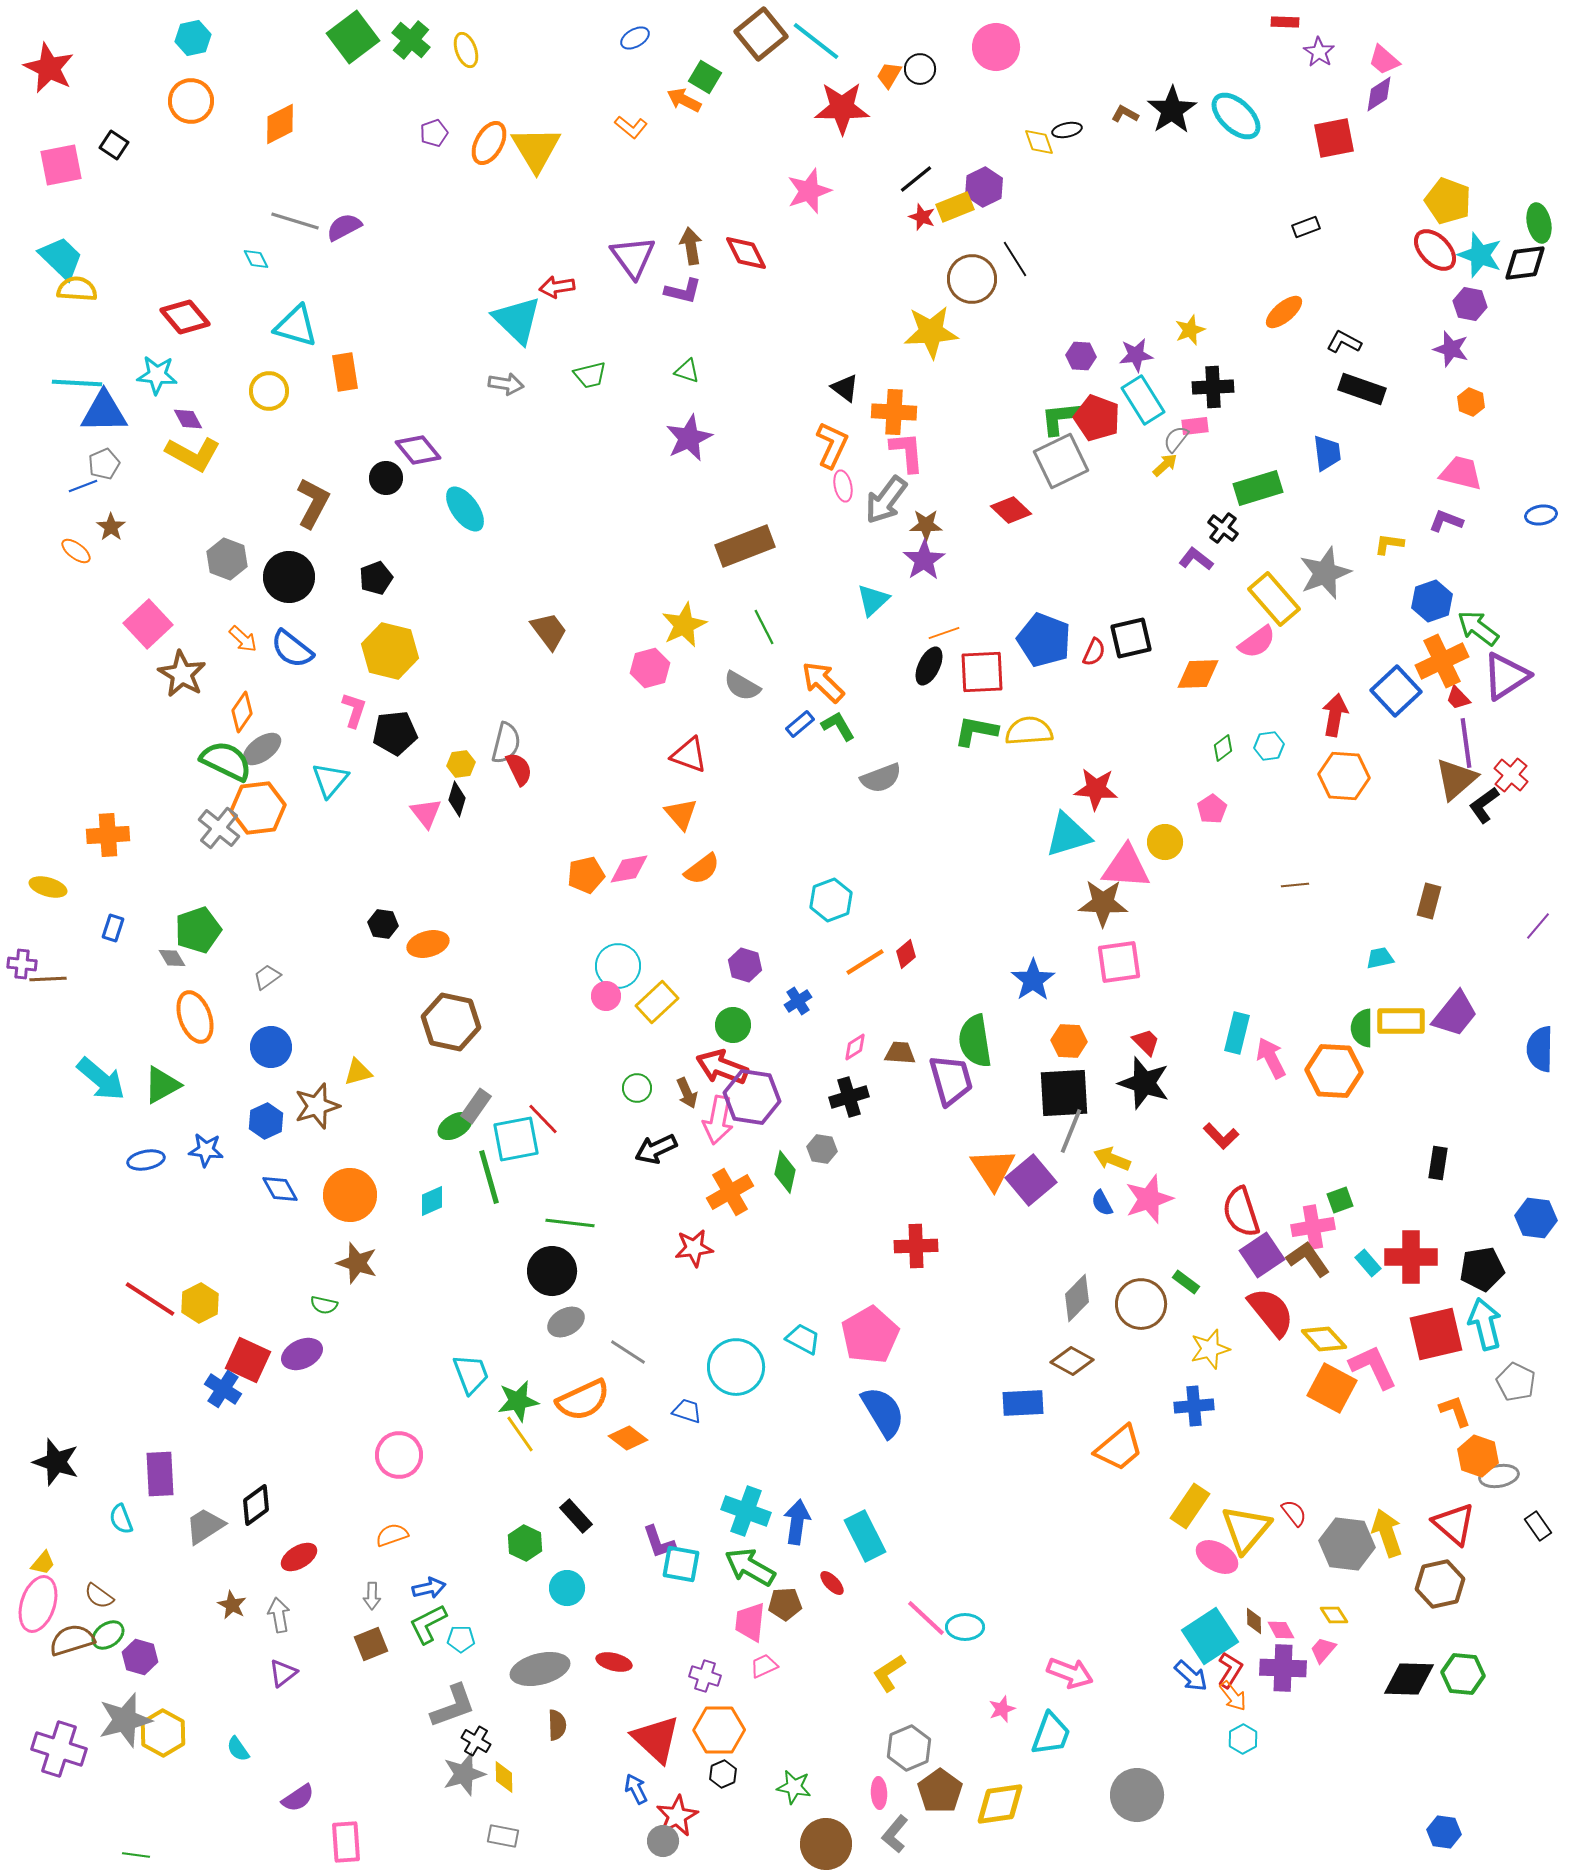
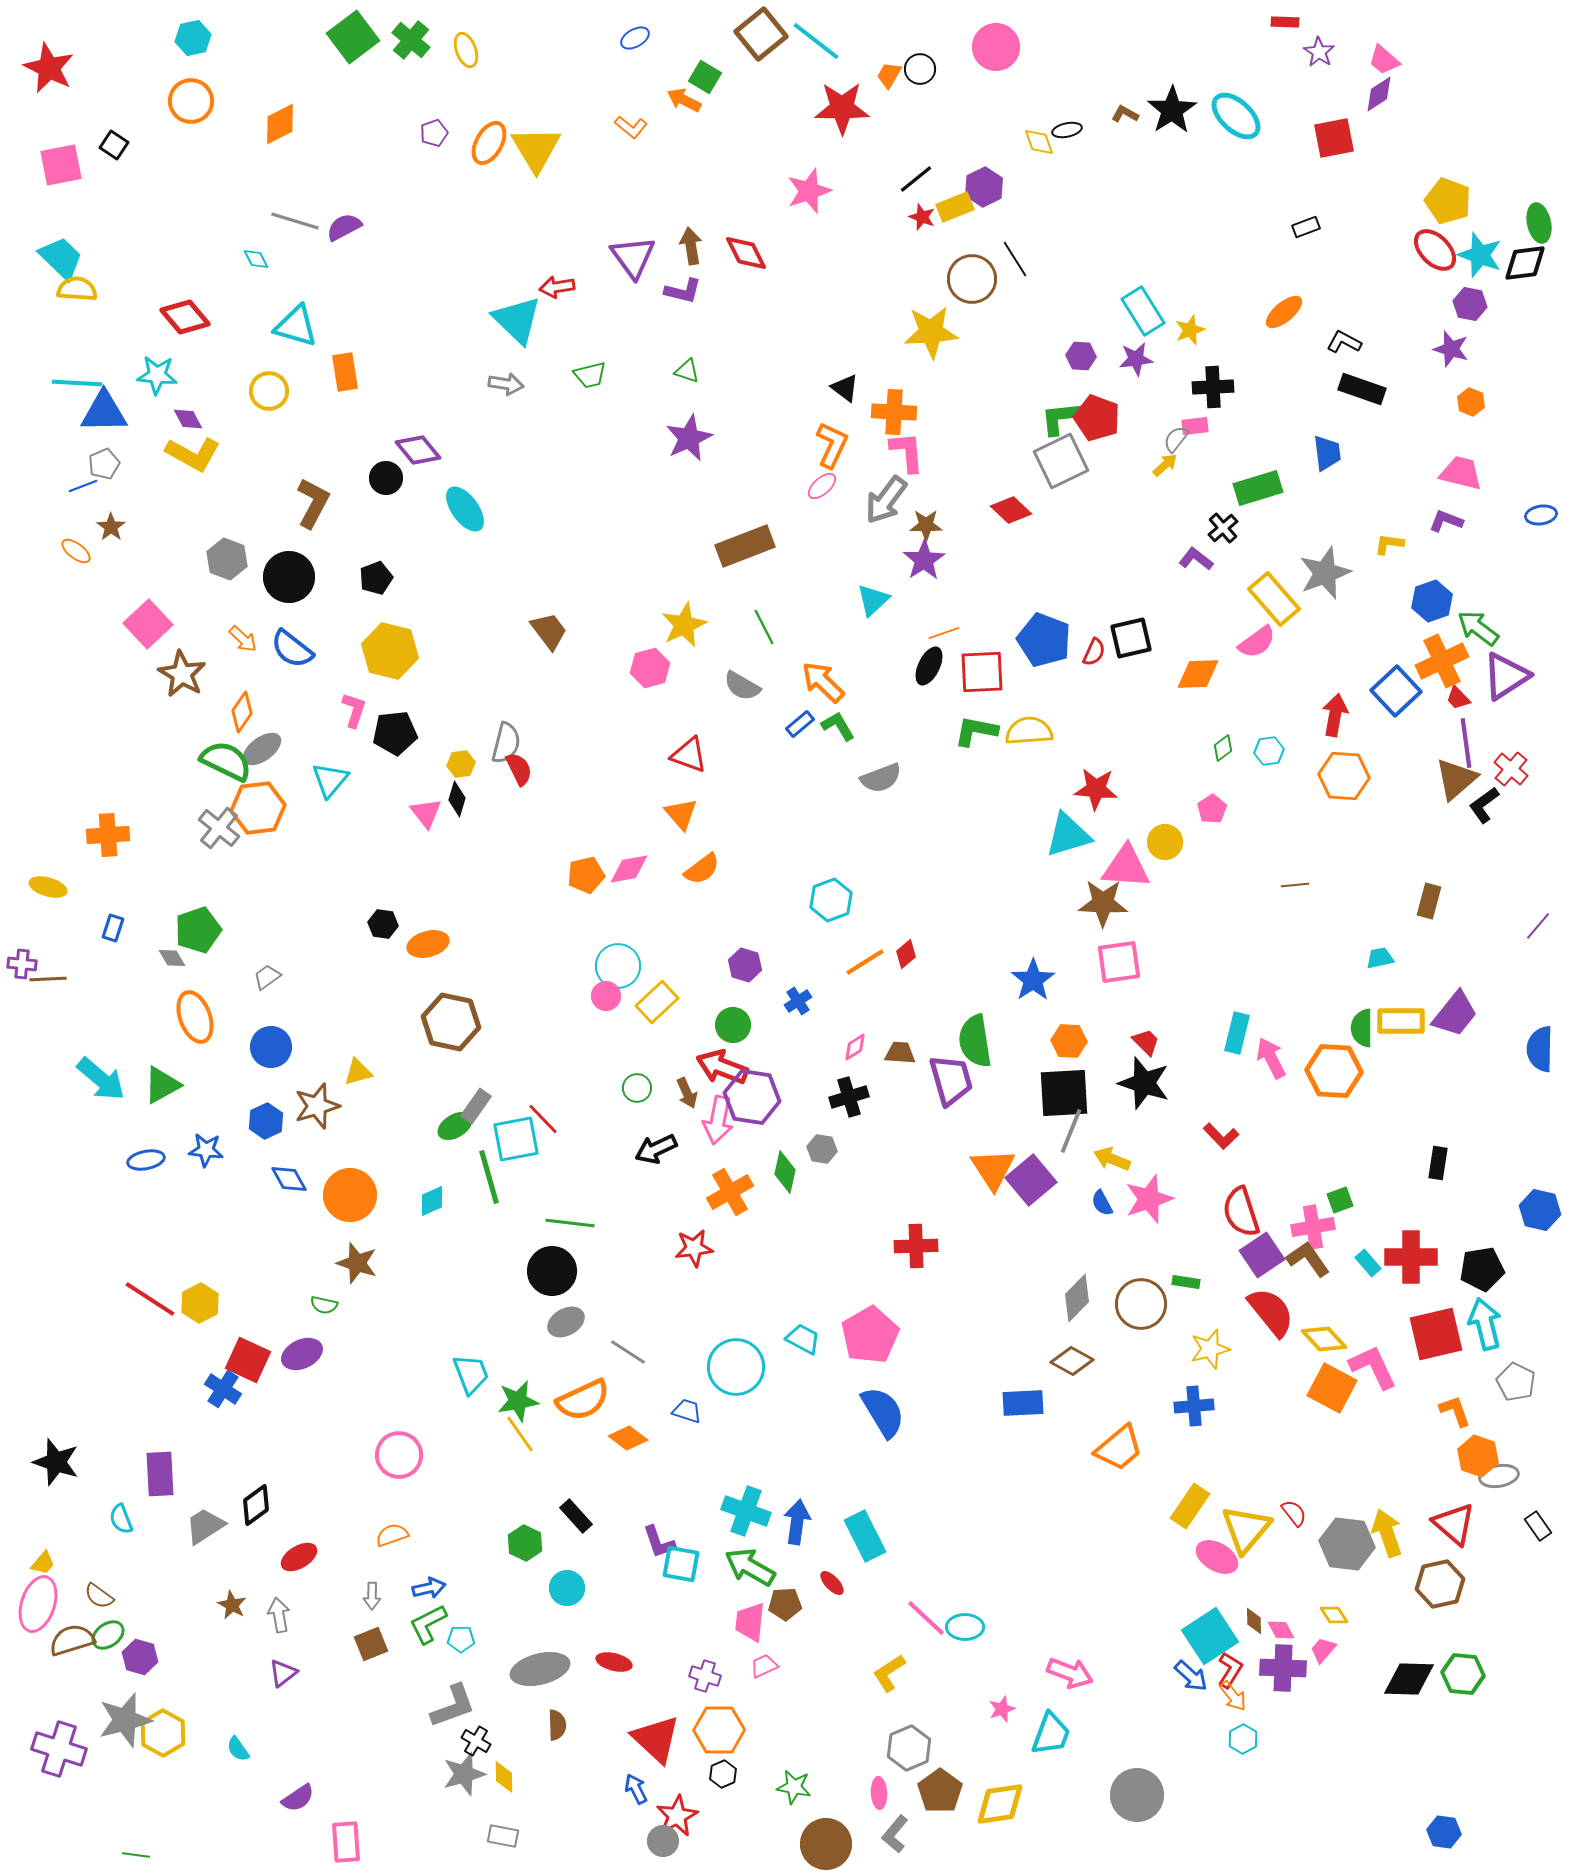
purple star at (1136, 355): moved 4 px down
cyan rectangle at (1143, 400): moved 89 px up
pink ellipse at (843, 486): moved 21 px left; rotated 60 degrees clockwise
black cross at (1223, 528): rotated 12 degrees clockwise
cyan hexagon at (1269, 746): moved 5 px down
red cross at (1511, 775): moved 6 px up
blue diamond at (280, 1189): moved 9 px right, 10 px up
blue hexagon at (1536, 1218): moved 4 px right, 8 px up; rotated 6 degrees clockwise
green rectangle at (1186, 1282): rotated 28 degrees counterclockwise
